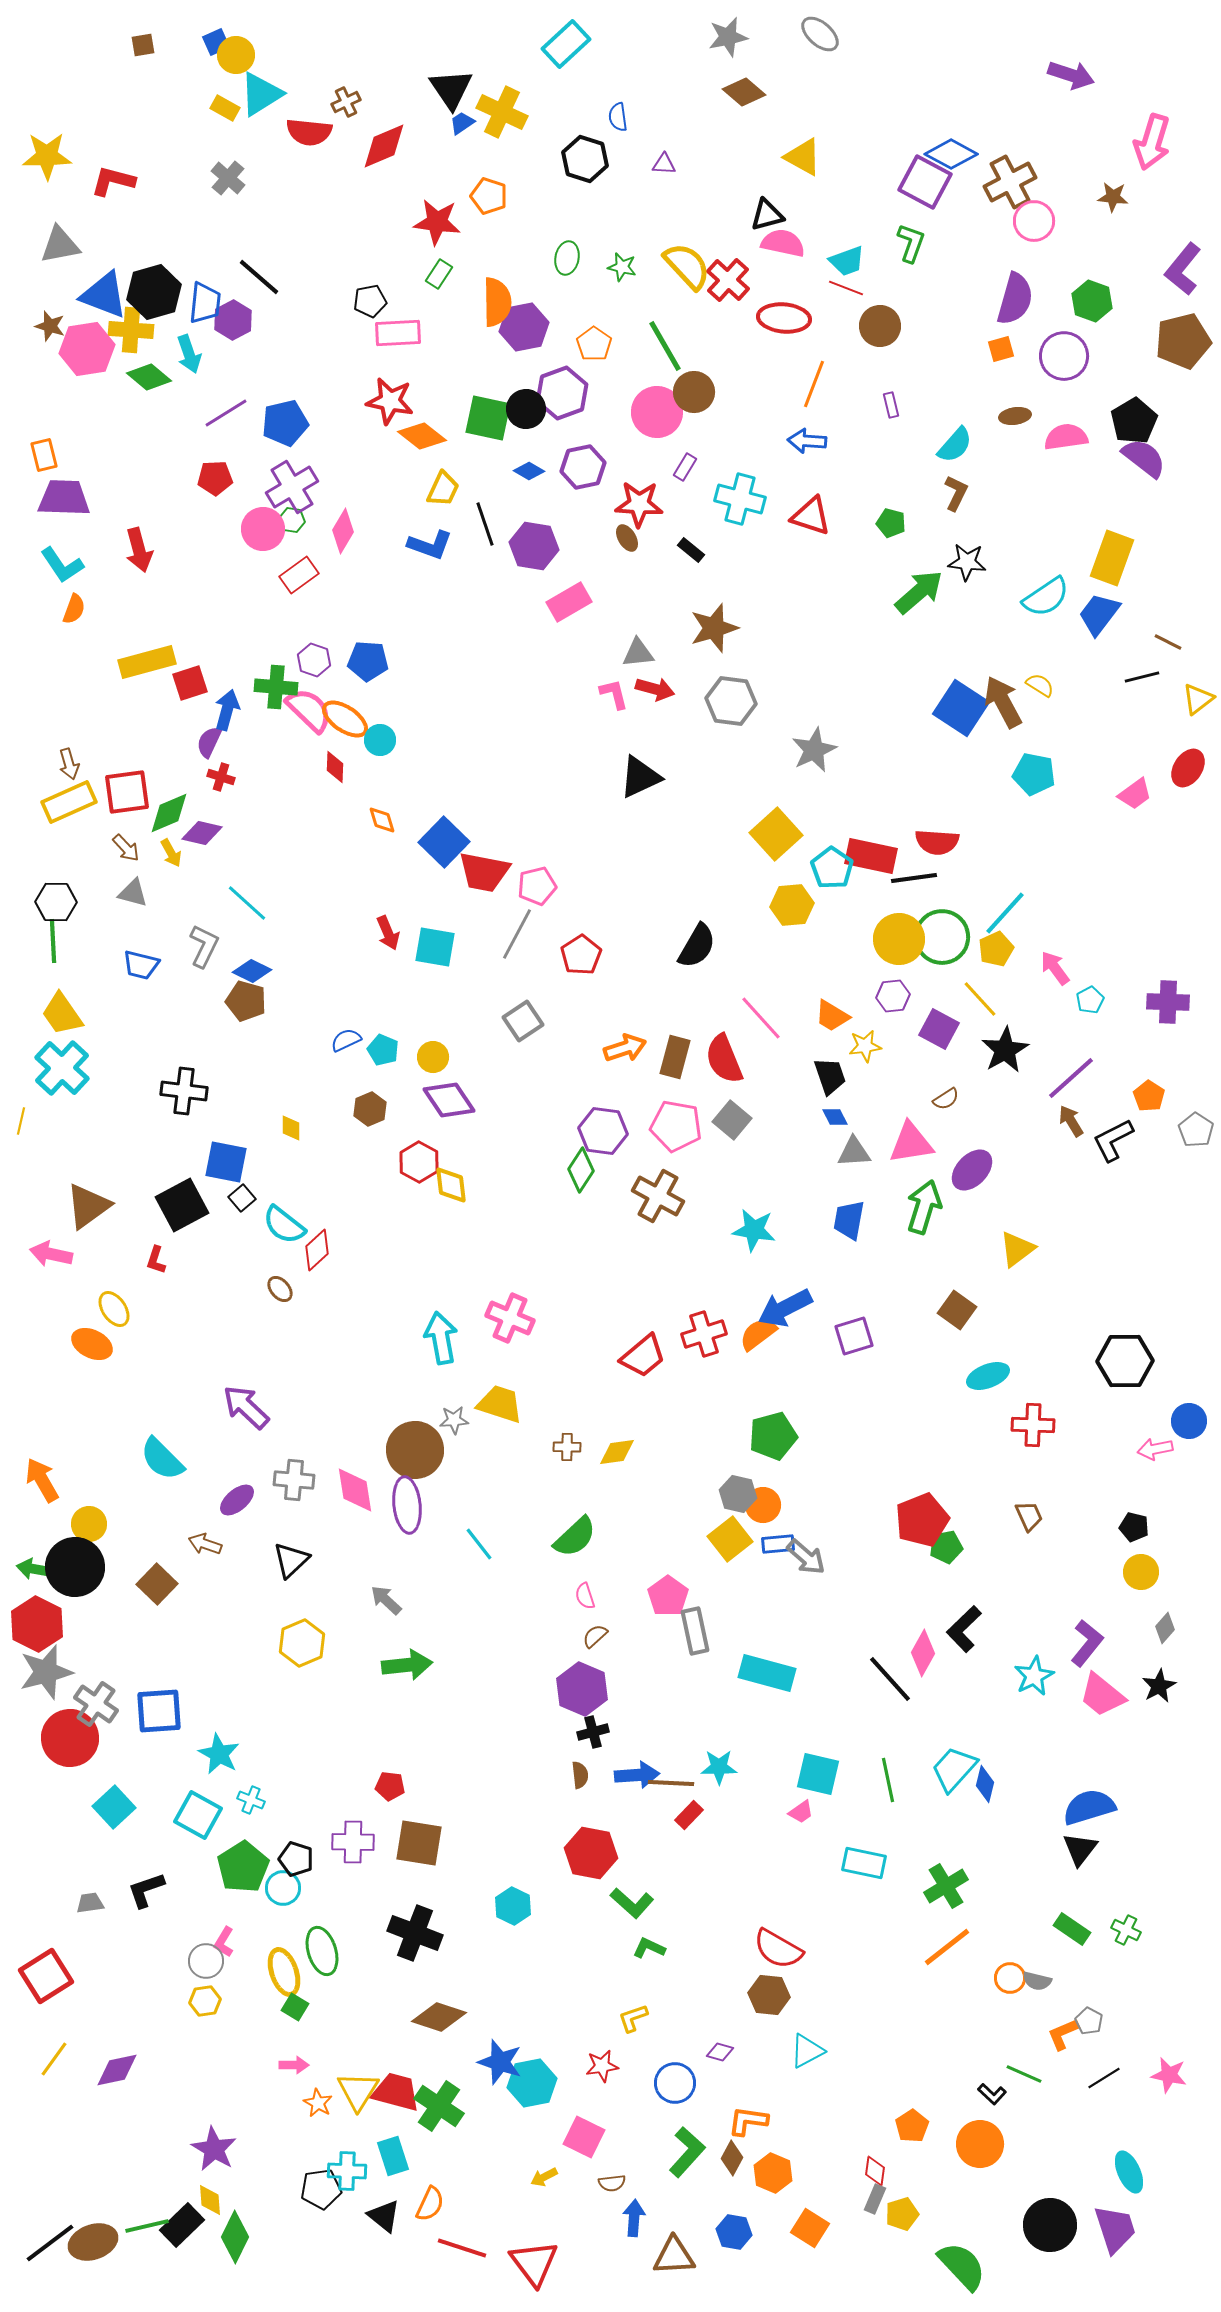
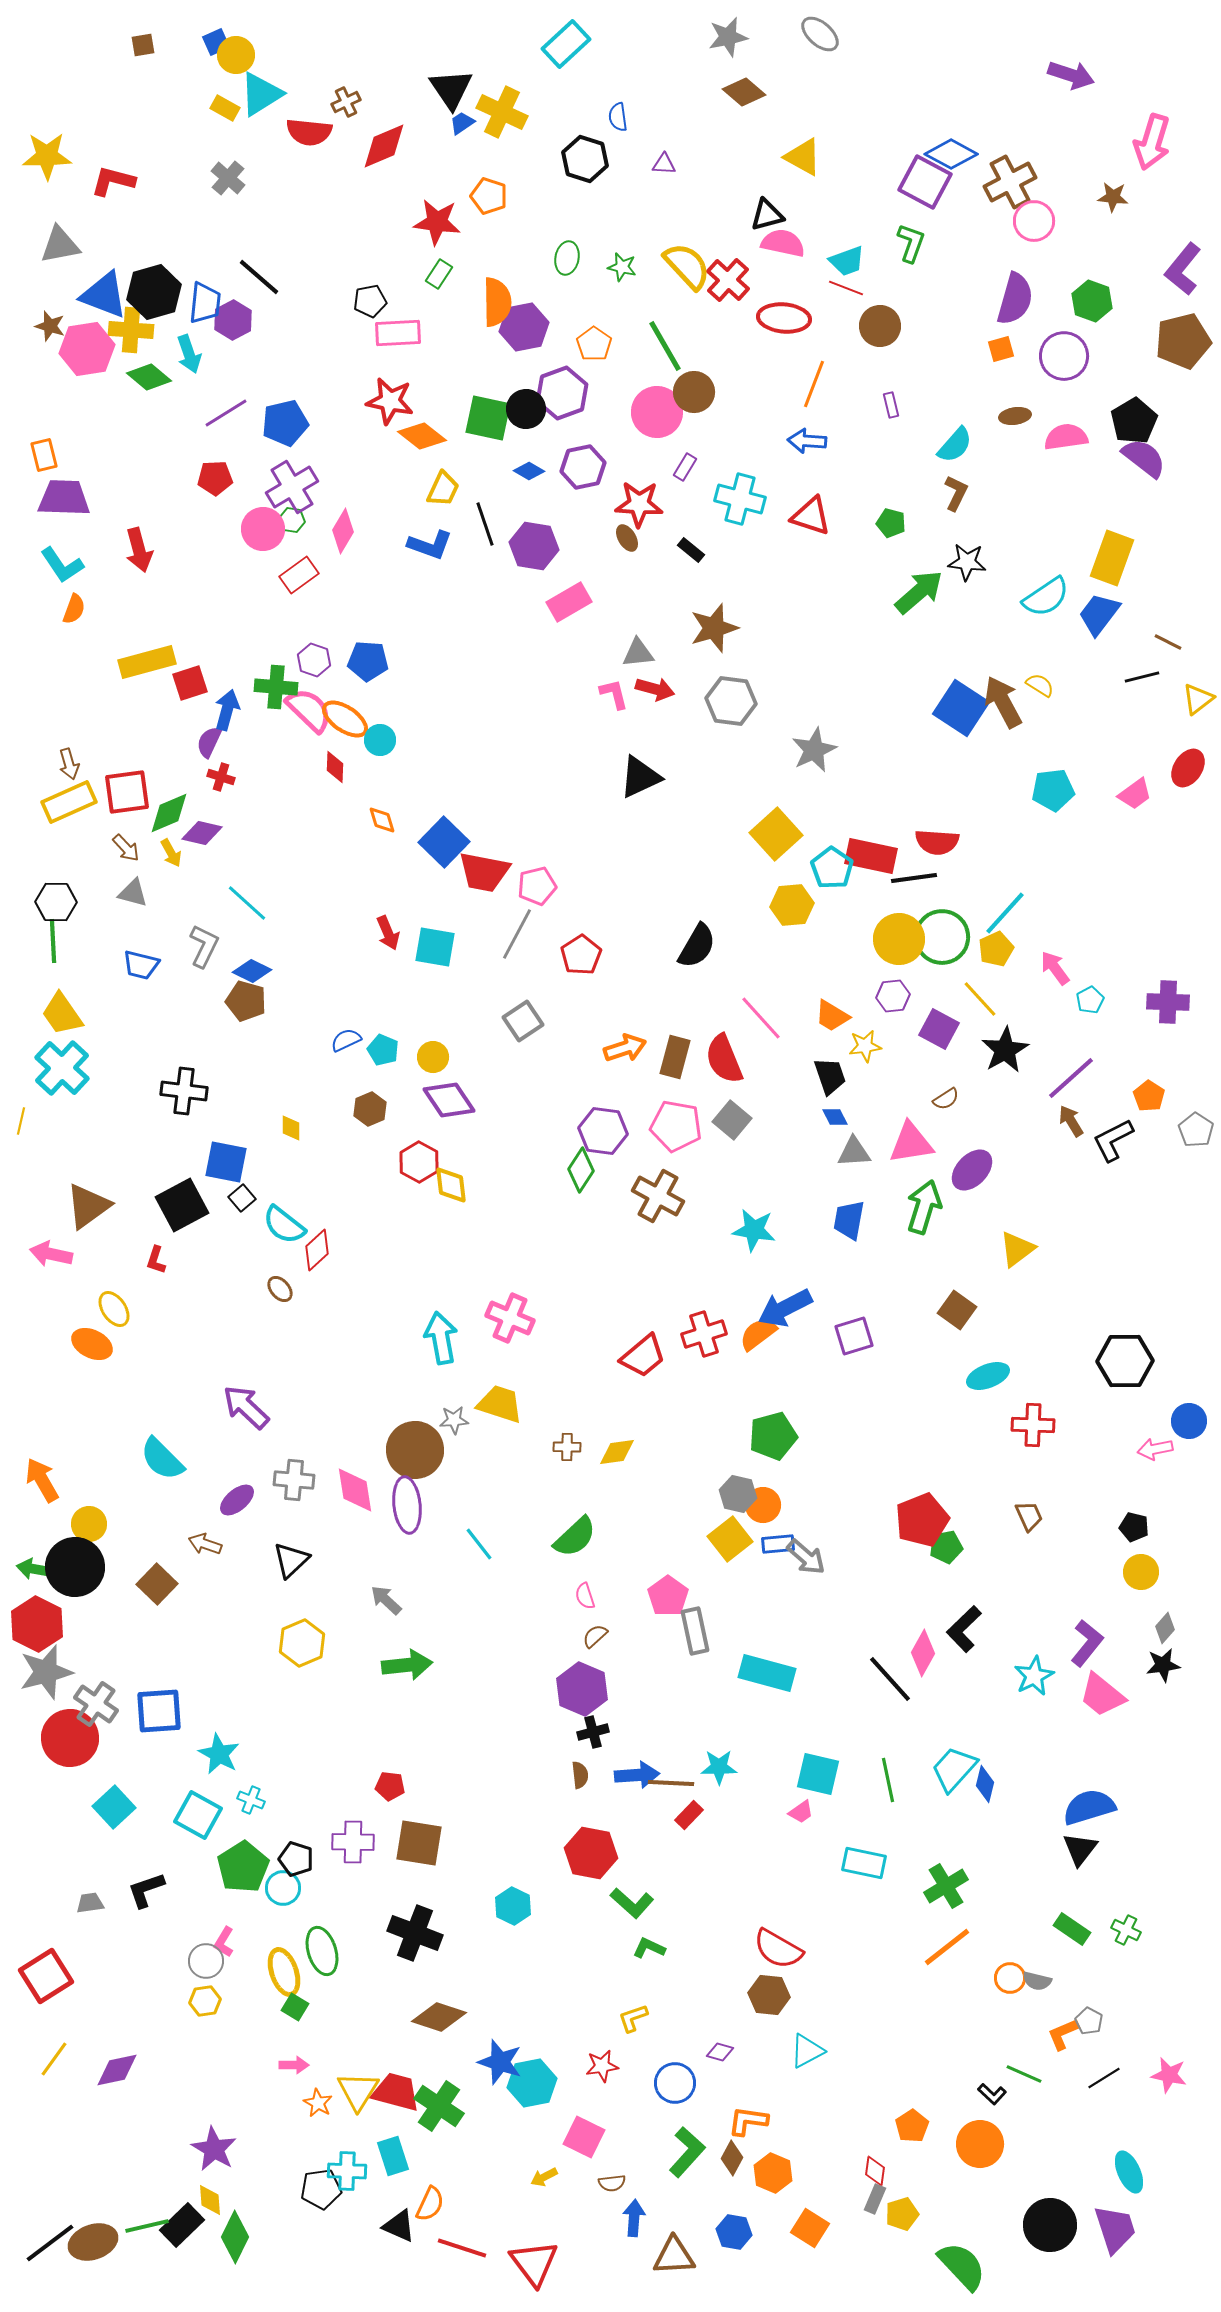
cyan pentagon at (1034, 774): moved 19 px right, 16 px down; rotated 18 degrees counterclockwise
black star at (1159, 1686): moved 4 px right, 21 px up; rotated 20 degrees clockwise
black triangle at (384, 2216): moved 15 px right, 10 px down; rotated 15 degrees counterclockwise
